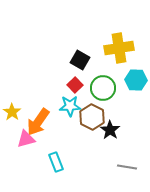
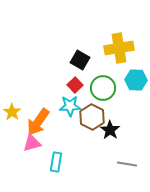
pink triangle: moved 6 px right, 4 px down
cyan rectangle: rotated 30 degrees clockwise
gray line: moved 3 px up
